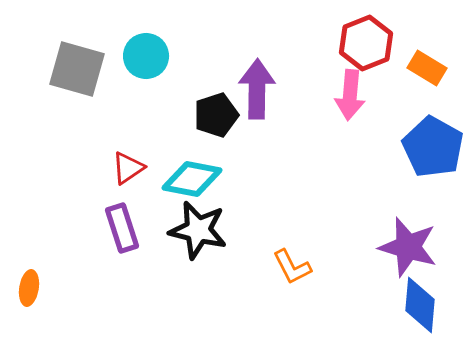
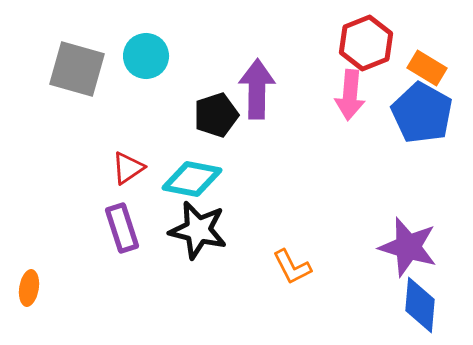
blue pentagon: moved 11 px left, 34 px up
